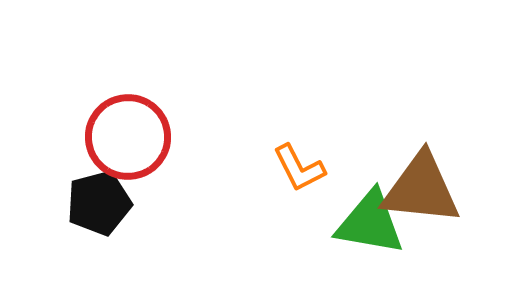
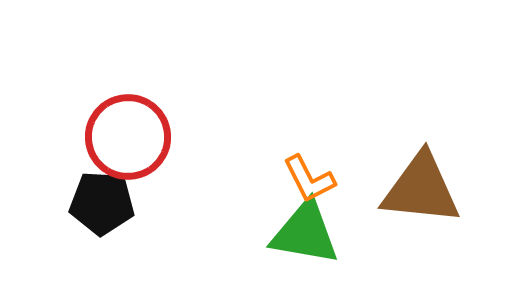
orange L-shape: moved 10 px right, 11 px down
black pentagon: moved 3 px right; rotated 18 degrees clockwise
green triangle: moved 65 px left, 10 px down
